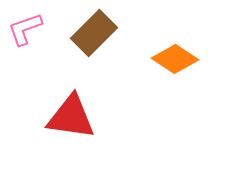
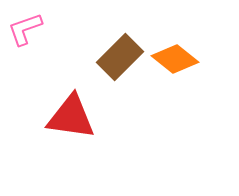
brown rectangle: moved 26 px right, 24 px down
orange diamond: rotated 6 degrees clockwise
